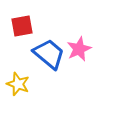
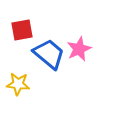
red square: moved 4 px down
yellow star: rotated 15 degrees counterclockwise
